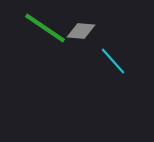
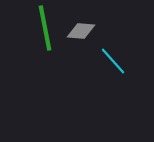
green line: rotated 45 degrees clockwise
